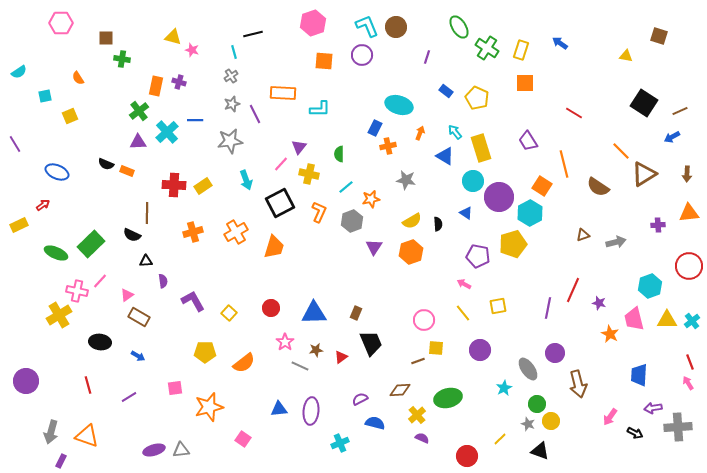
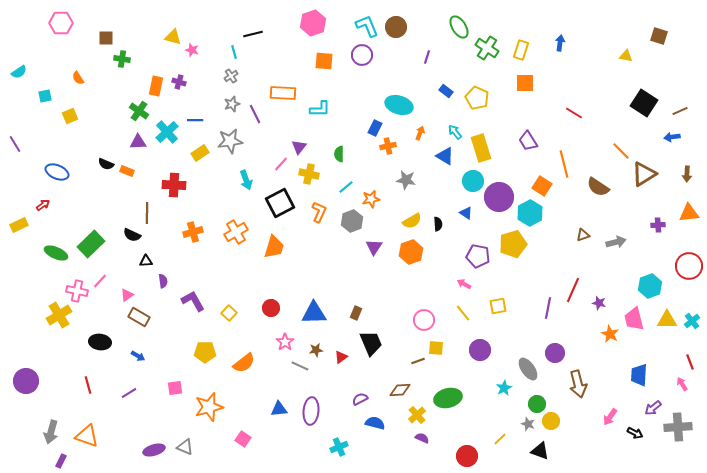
blue arrow at (560, 43): rotated 63 degrees clockwise
green cross at (139, 111): rotated 18 degrees counterclockwise
blue arrow at (672, 137): rotated 21 degrees clockwise
yellow rectangle at (203, 186): moved 3 px left, 33 px up
pink arrow at (688, 383): moved 6 px left, 1 px down
purple line at (129, 397): moved 4 px up
purple arrow at (653, 408): rotated 30 degrees counterclockwise
cyan cross at (340, 443): moved 1 px left, 4 px down
gray triangle at (181, 450): moved 4 px right, 3 px up; rotated 30 degrees clockwise
